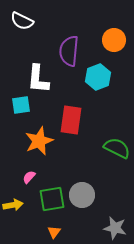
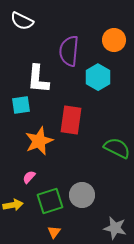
cyan hexagon: rotated 10 degrees counterclockwise
green square: moved 2 px left, 2 px down; rotated 8 degrees counterclockwise
